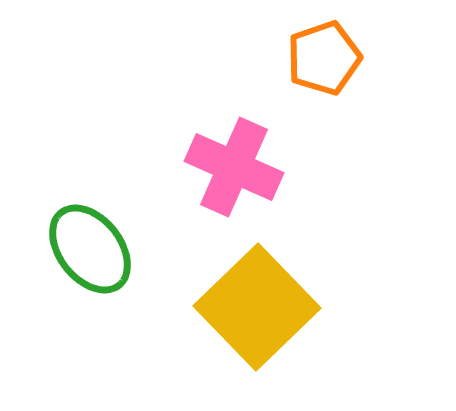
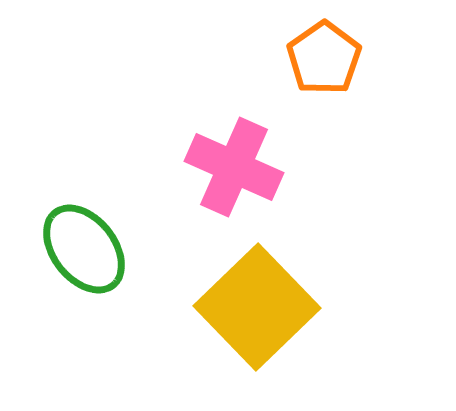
orange pentagon: rotated 16 degrees counterclockwise
green ellipse: moved 6 px left
